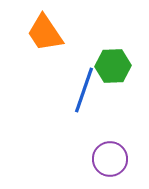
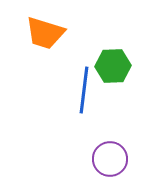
orange trapezoid: rotated 39 degrees counterclockwise
blue line: rotated 12 degrees counterclockwise
